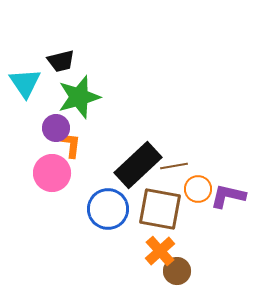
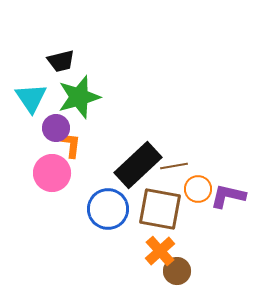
cyan triangle: moved 6 px right, 15 px down
